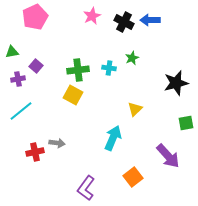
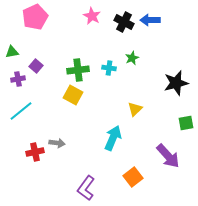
pink star: rotated 18 degrees counterclockwise
